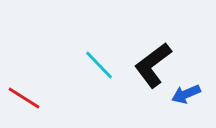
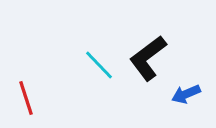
black L-shape: moved 5 px left, 7 px up
red line: moved 2 px right; rotated 40 degrees clockwise
